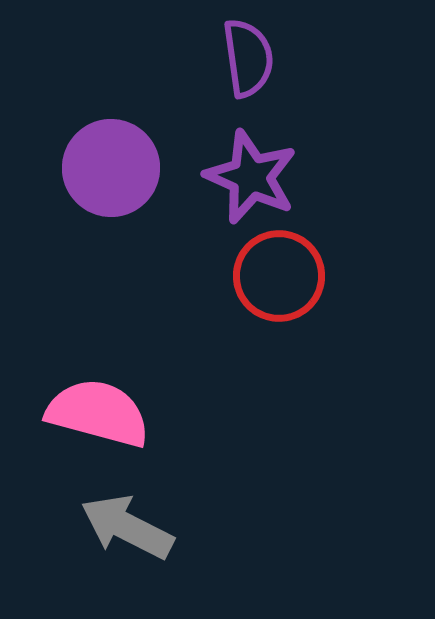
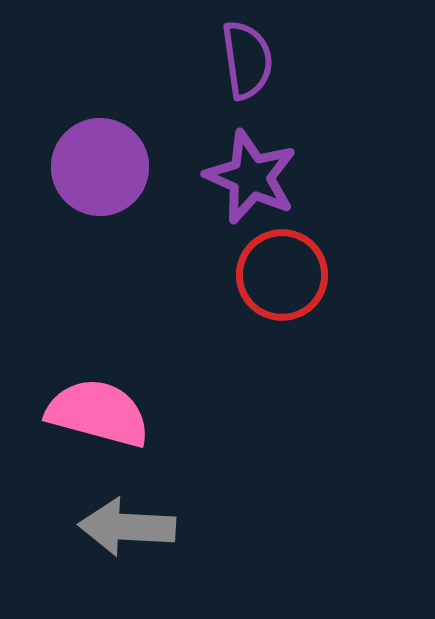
purple semicircle: moved 1 px left, 2 px down
purple circle: moved 11 px left, 1 px up
red circle: moved 3 px right, 1 px up
gray arrow: rotated 24 degrees counterclockwise
